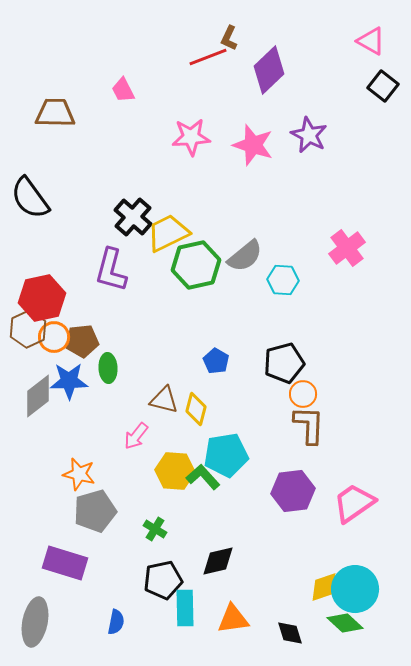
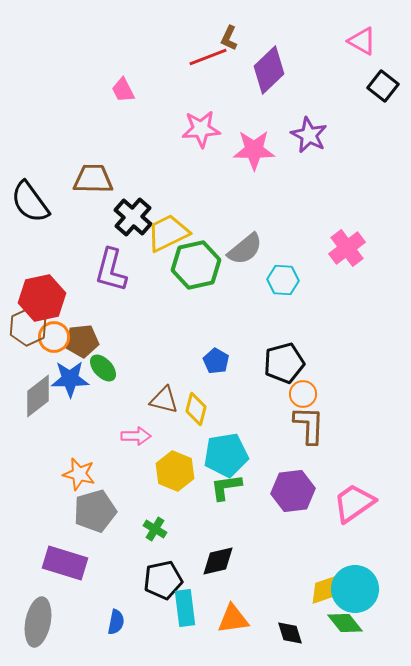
pink triangle at (371, 41): moved 9 px left
brown trapezoid at (55, 113): moved 38 px right, 66 px down
pink star at (191, 137): moved 10 px right, 8 px up
pink star at (253, 145): moved 1 px right, 5 px down; rotated 18 degrees counterclockwise
black semicircle at (30, 198): moved 4 px down
gray semicircle at (245, 256): moved 7 px up
brown hexagon at (28, 329): moved 2 px up
green ellipse at (108, 368): moved 5 px left; rotated 40 degrees counterclockwise
blue star at (69, 381): moved 1 px right, 2 px up
pink arrow at (136, 436): rotated 128 degrees counterclockwise
yellow hexagon at (175, 471): rotated 18 degrees clockwise
green L-shape at (203, 477): moved 23 px right, 10 px down; rotated 56 degrees counterclockwise
yellow diamond at (324, 587): moved 3 px down
cyan rectangle at (185, 608): rotated 6 degrees counterclockwise
gray ellipse at (35, 622): moved 3 px right
green diamond at (345, 623): rotated 9 degrees clockwise
